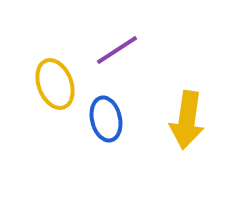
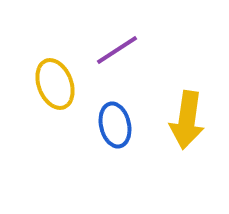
blue ellipse: moved 9 px right, 6 px down
